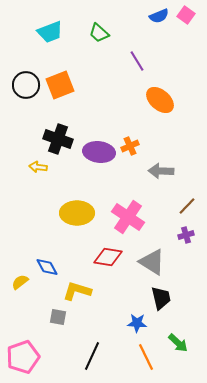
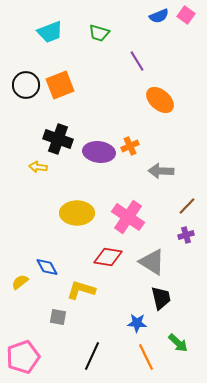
green trapezoid: rotated 25 degrees counterclockwise
yellow L-shape: moved 4 px right, 1 px up
